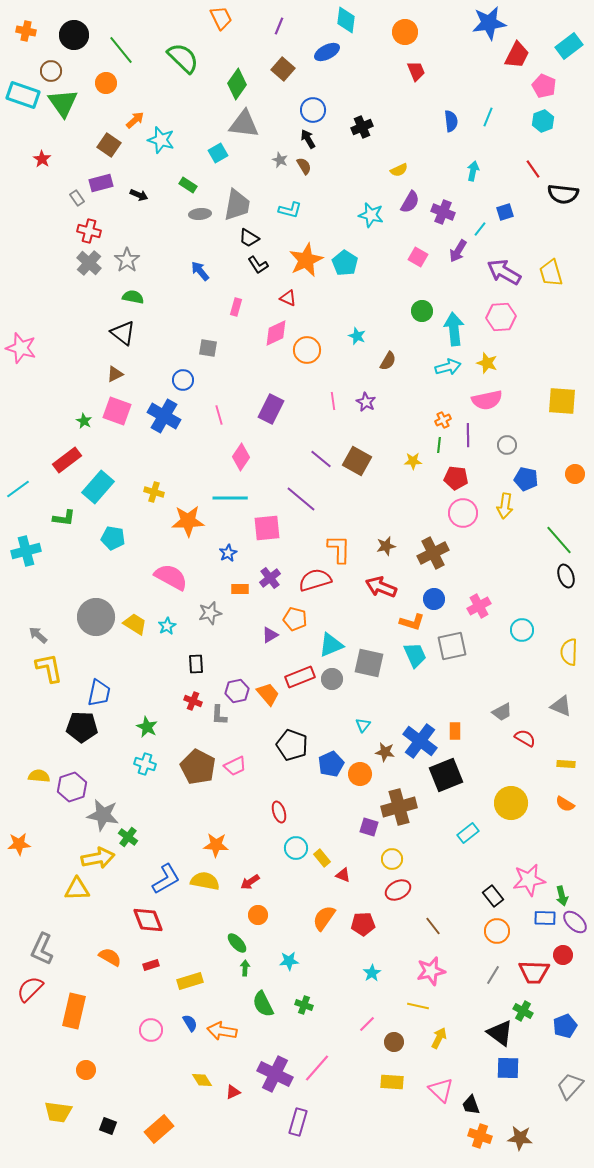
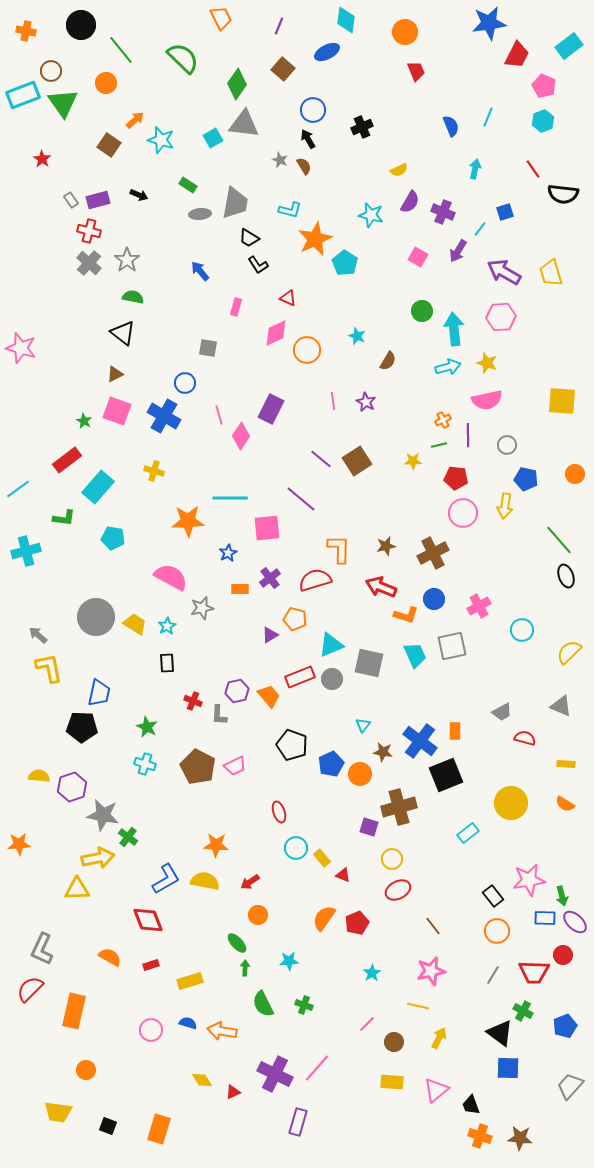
black circle at (74, 35): moved 7 px right, 10 px up
cyan rectangle at (23, 95): rotated 40 degrees counterclockwise
blue semicircle at (451, 121): moved 5 px down; rotated 15 degrees counterclockwise
cyan square at (218, 153): moved 5 px left, 15 px up
cyan arrow at (473, 171): moved 2 px right, 2 px up
purple rectangle at (101, 183): moved 3 px left, 17 px down
gray rectangle at (77, 198): moved 6 px left, 2 px down
gray trapezoid at (237, 205): moved 2 px left, 2 px up
orange star at (306, 260): moved 9 px right, 21 px up
blue circle at (183, 380): moved 2 px right, 3 px down
green line at (439, 445): rotated 70 degrees clockwise
pink diamond at (241, 457): moved 21 px up
brown square at (357, 461): rotated 28 degrees clockwise
yellow cross at (154, 492): moved 21 px up
gray star at (210, 613): moved 8 px left, 5 px up
orange L-shape at (412, 622): moved 6 px left, 7 px up
yellow semicircle at (569, 652): rotated 44 degrees clockwise
black rectangle at (196, 664): moved 29 px left, 1 px up
orange trapezoid at (268, 694): moved 1 px right, 2 px down
red semicircle at (525, 738): rotated 15 degrees counterclockwise
brown star at (385, 752): moved 2 px left
red pentagon at (363, 924): moved 6 px left, 1 px up; rotated 20 degrees counterclockwise
blue semicircle at (190, 1023): moved 2 px left; rotated 42 degrees counterclockwise
pink triangle at (441, 1090): moved 5 px left; rotated 36 degrees clockwise
orange rectangle at (159, 1129): rotated 32 degrees counterclockwise
